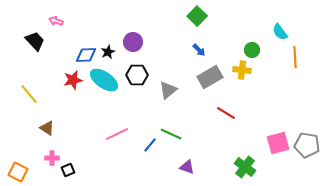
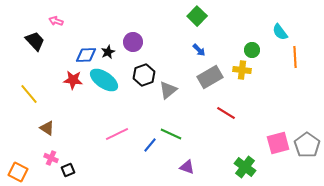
black hexagon: moved 7 px right; rotated 20 degrees counterclockwise
red star: rotated 18 degrees clockwise
gray pentagon: rotated 25 degrees clockwise
pink cross: moved 1 px left; rotated 24 degrees clockwise
